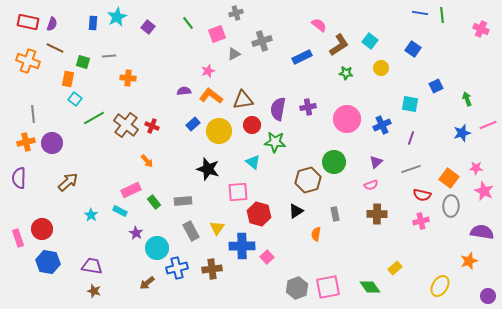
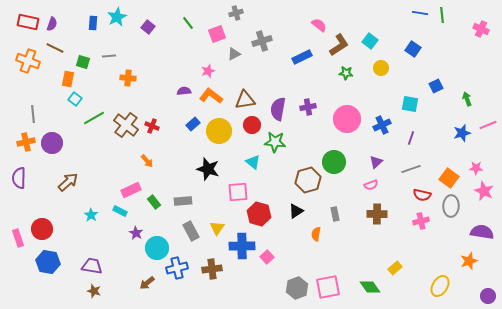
brown triangle at (243, 100): moved 2 px right
